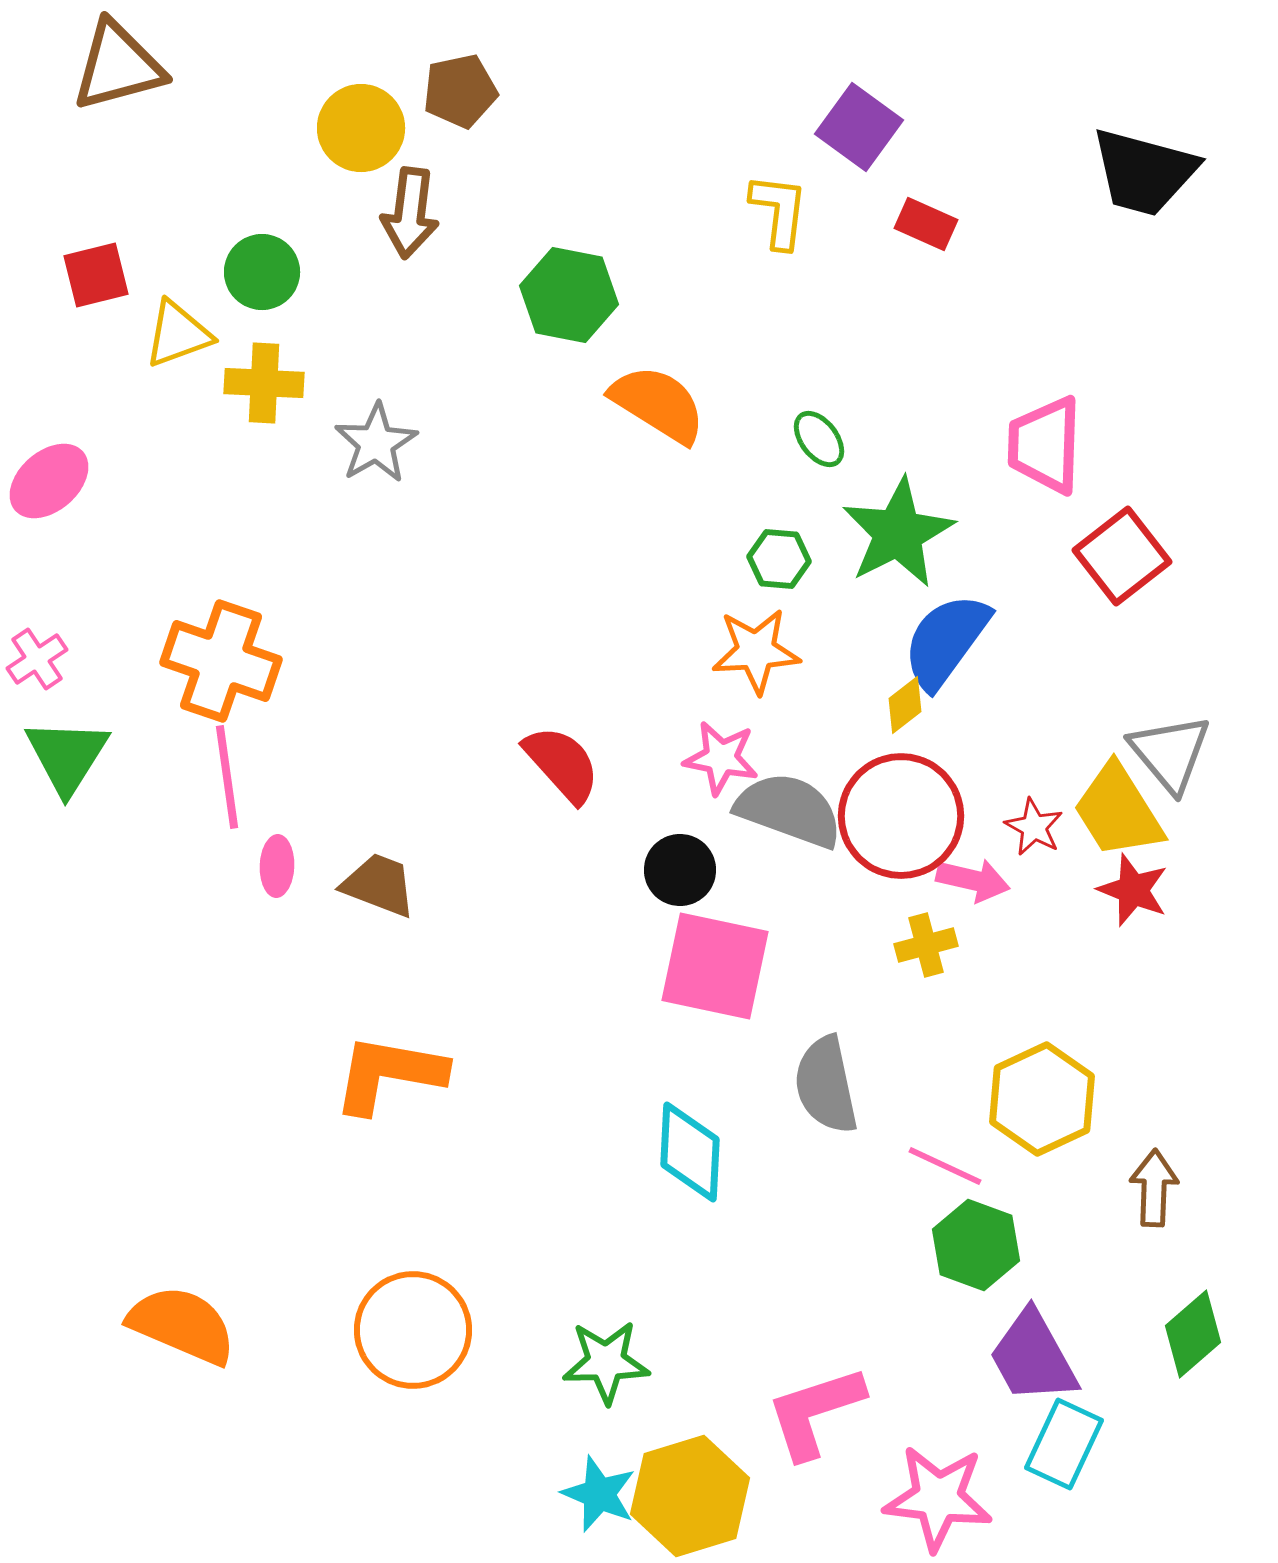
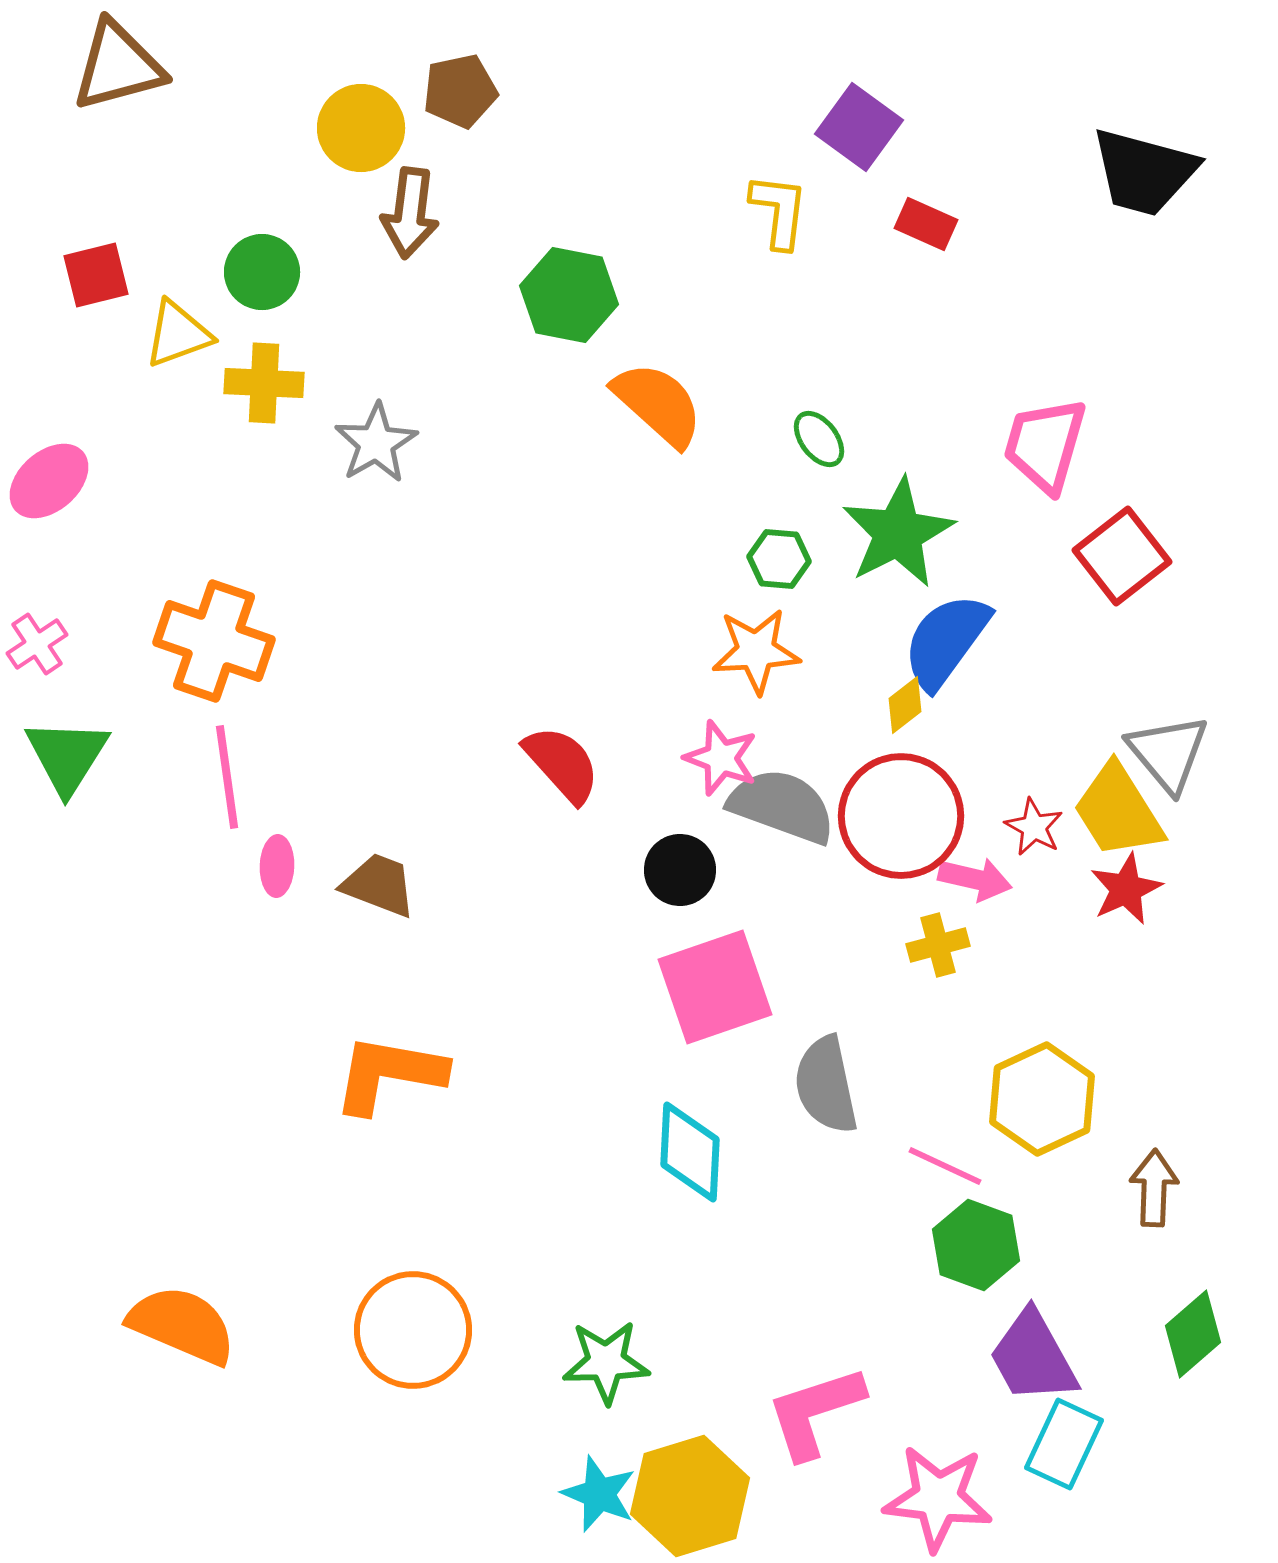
orange semicircle at (658, 404): rotated 10 degrees clockwise
pink trapezoid at (1045, 445): rotated 14 degrees clockwise
pink cross at (37, 659): moved 15 px up
orange cross at (221, 661): moved 7 px left, 20 px up
gray triangle at (1170, 753): moved 2 px left
pink star at (721, 758): rotated 10 degrees clockwise
gray semicircle at (789, 810): moved 7 px left, 4 px up
pink arrow at (973, 880): moved 2 px right, 1 px up
red star at (1133, 890): moved 7 px left, 1 px up; rotated 26 degrees clockwise
yellow cross at (926, 945): moved 12 px right
pink square at (715, 966): moved 21 px down; rotated 31 degrees counterclockwise
